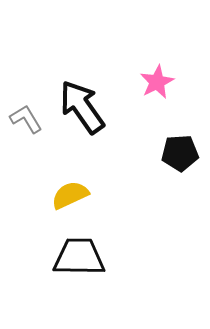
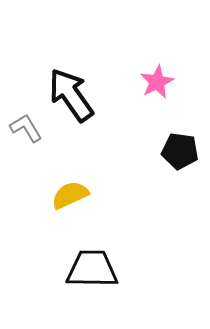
black arrow: moved 11 px left, 12 px up
gray L-shape: moved 9 px down
black pentagon: moved 2 px up; rotated 12 degrees clockwise
black trapezoid: moved 13 px right, 12 px down
